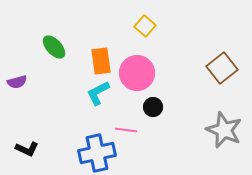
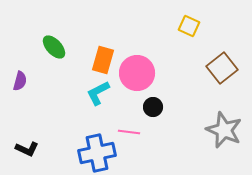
yellow square: moved 44 px right; rotated 15 degrees counterclockwise
orange rectangle: moved 2 px right, 1 px up; rotated 24 degrees clockwise
purple semicircle: moved 3 px right, 1 px up; rotated 60 degrees counterclockwise
pink line: moved 3 px right, 2 px down
